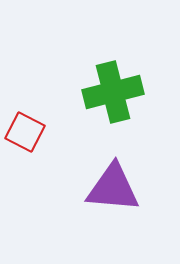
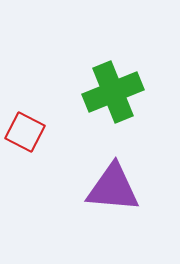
green cross: rotated 8 degrees counterclockwise
